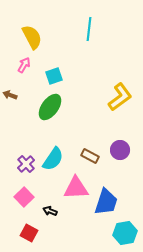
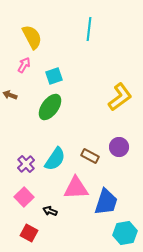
purple circle: moved 1 px left, 3 px up
cyan semicircle: moved 2 px right
